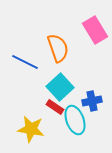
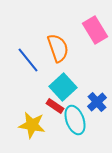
blue line: moved 3 px right, 2 px up; rotated 24 degrees clockwise
cyan square: moved 3 px right
blue cross: moved 5 px right, 1 px down; rotated 30 degrees counterclockwise
red rectangle: moved 1 px up
yellow star: moved 1 px right, 4 px up
